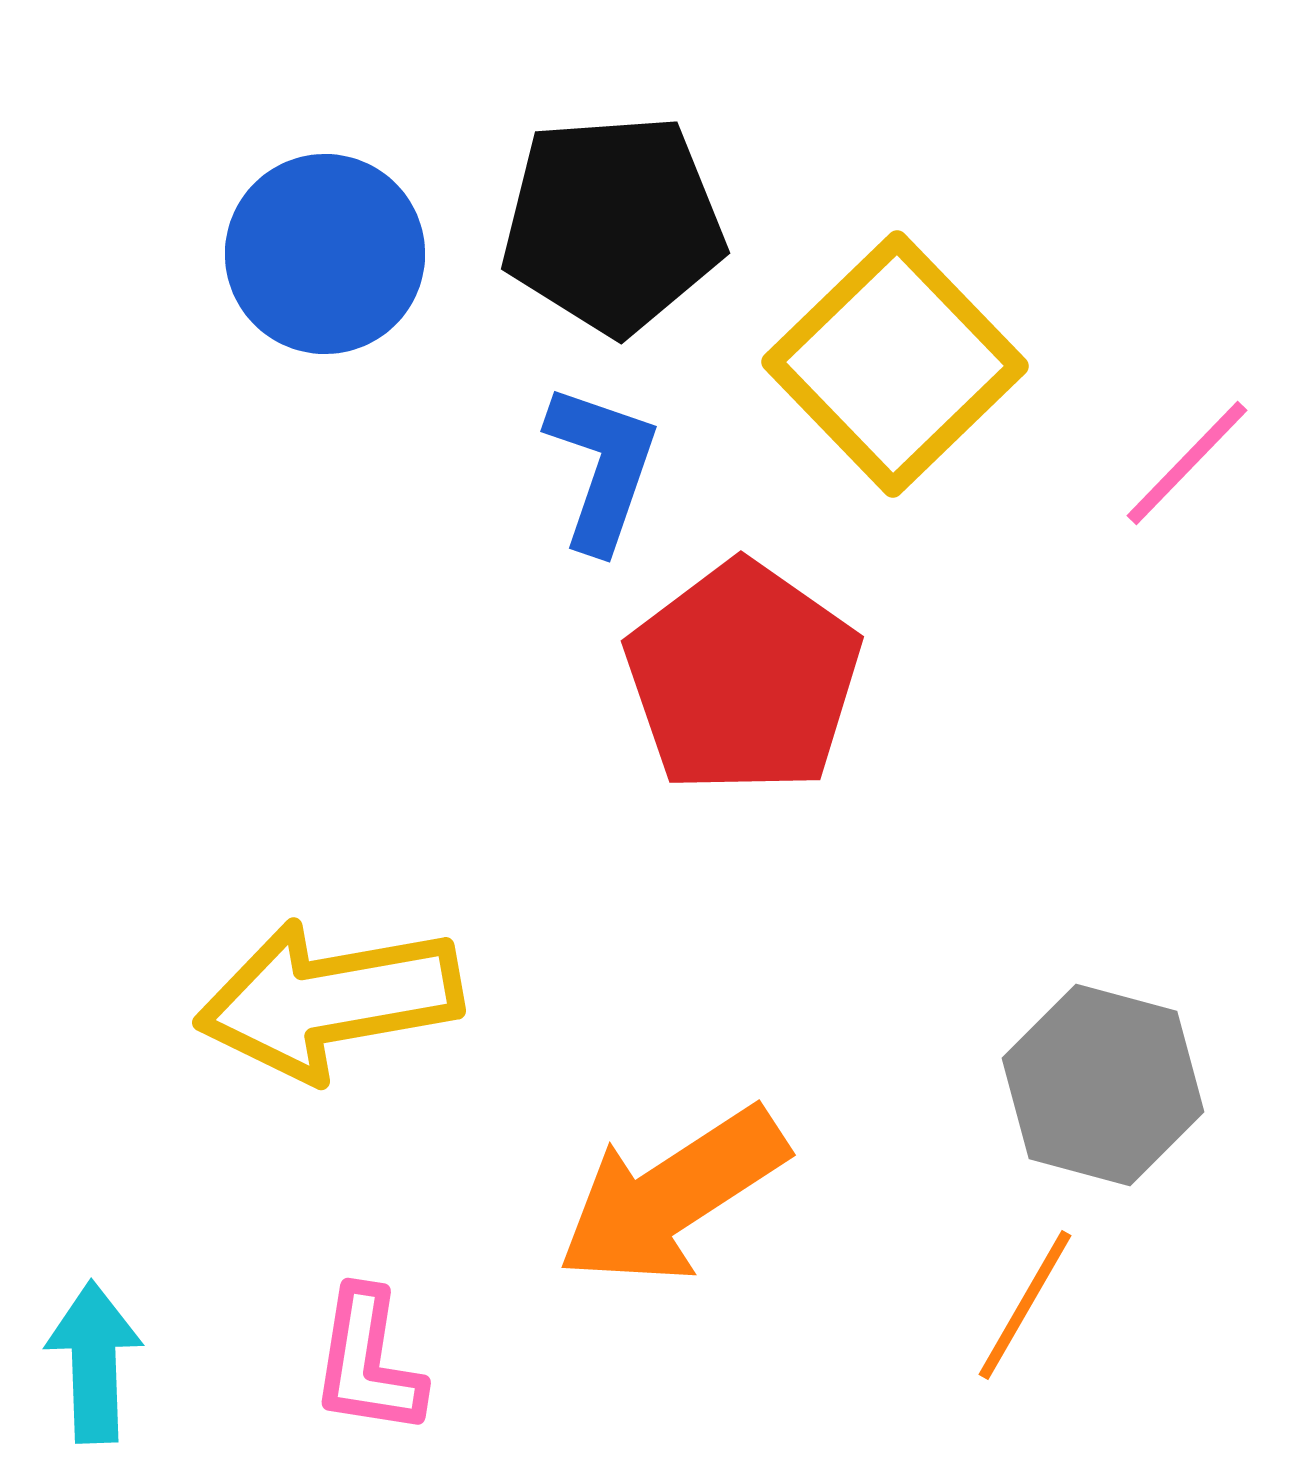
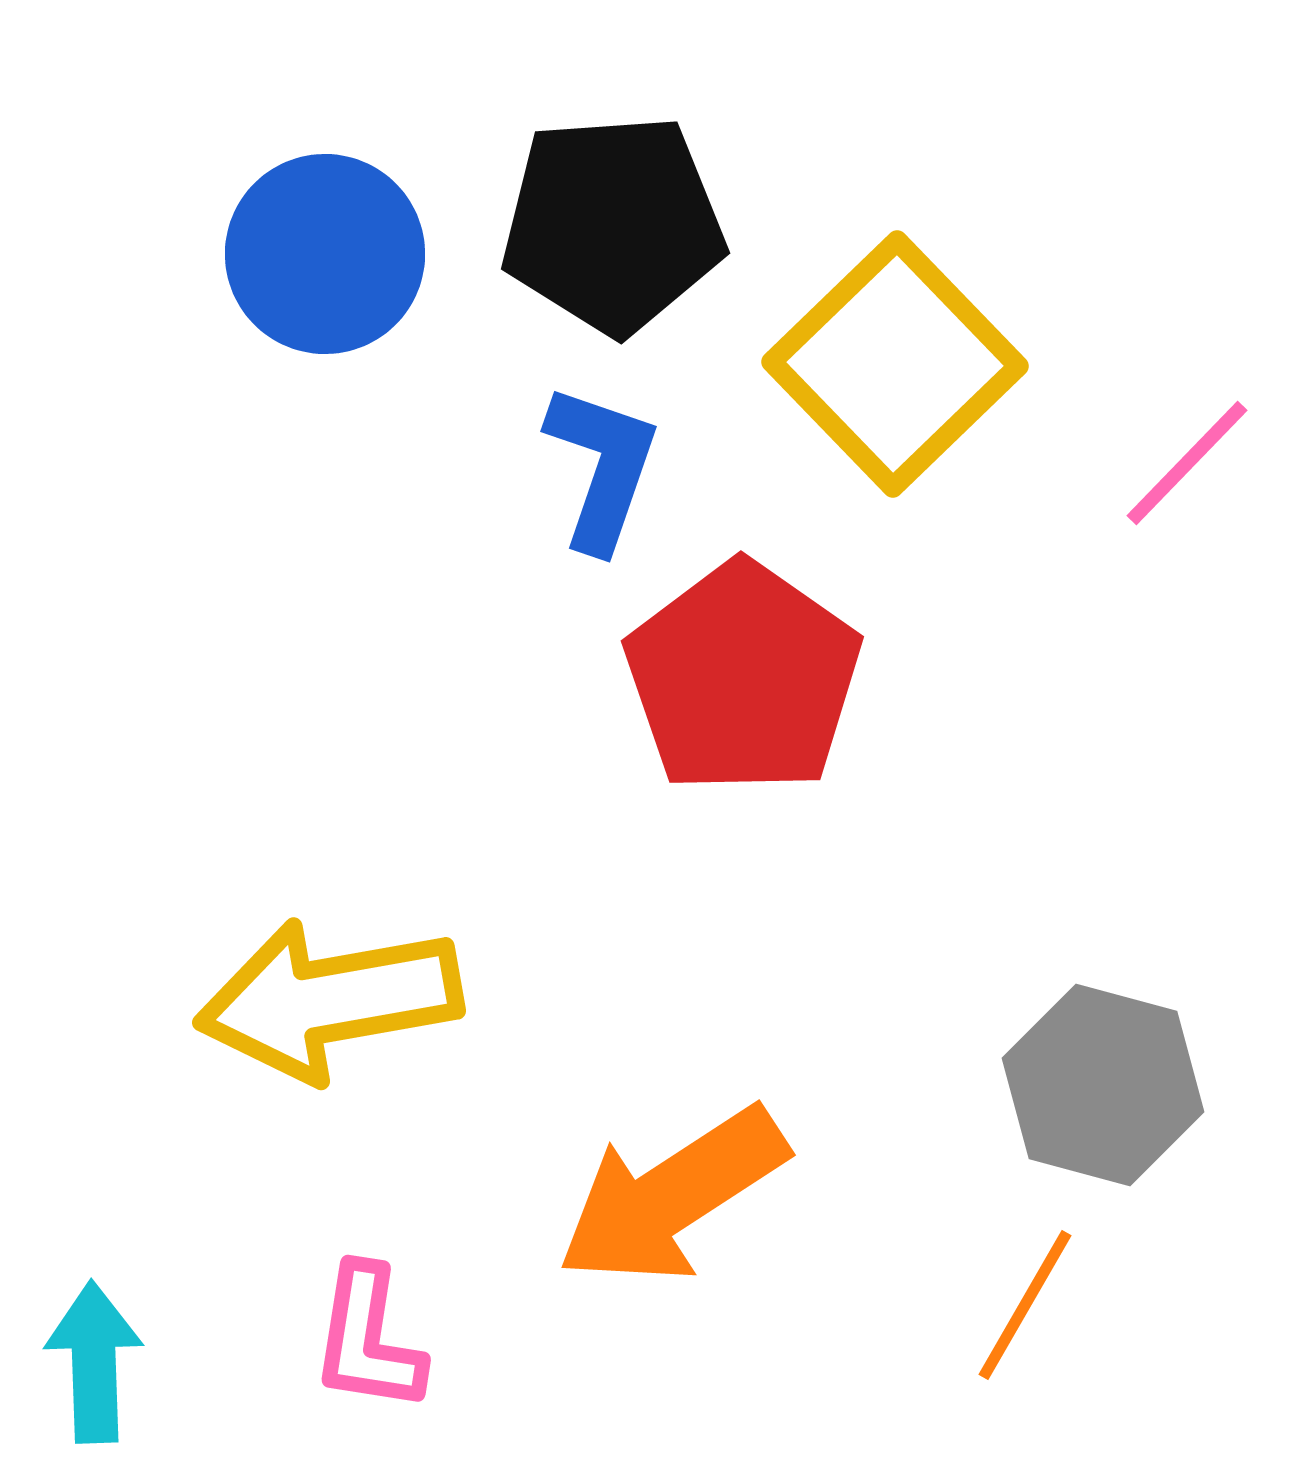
pink L-shape: moved 23 px up
